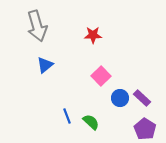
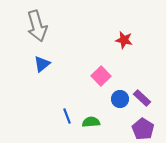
red star: moved 31 px right, 5 px down; rotated 12 degrees clockwise
blue triangle: moved 3 px left, 1 px up
blue circle: moved 1 px down
green semicircle: rotated 48 degrees counterclockwise
purple pentagon: moved 2 px left
